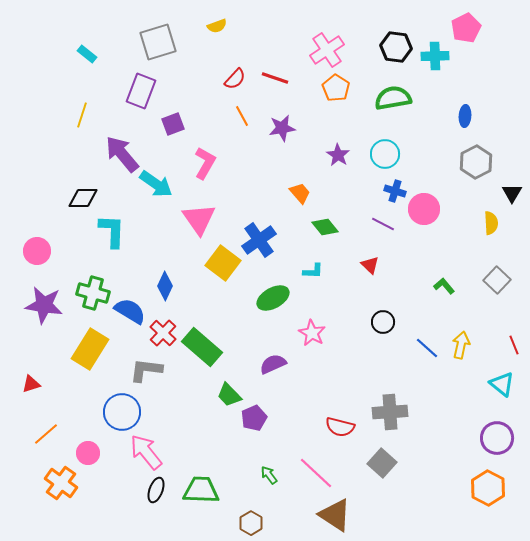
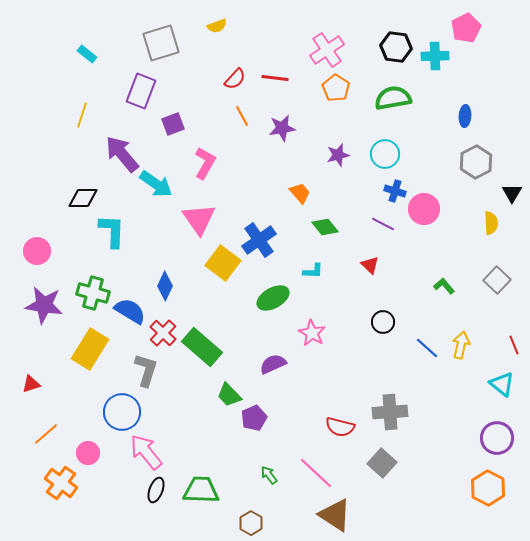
gray square at (158, 42): moved 3 px right, 1 px down
red line at (275, 78): rotated 12 degrees counterclockwise
purple star at (338, 155): rotated 25 degrees clockwise
gray L-shape at (146, 370): rotated 100 degrees clockwise
